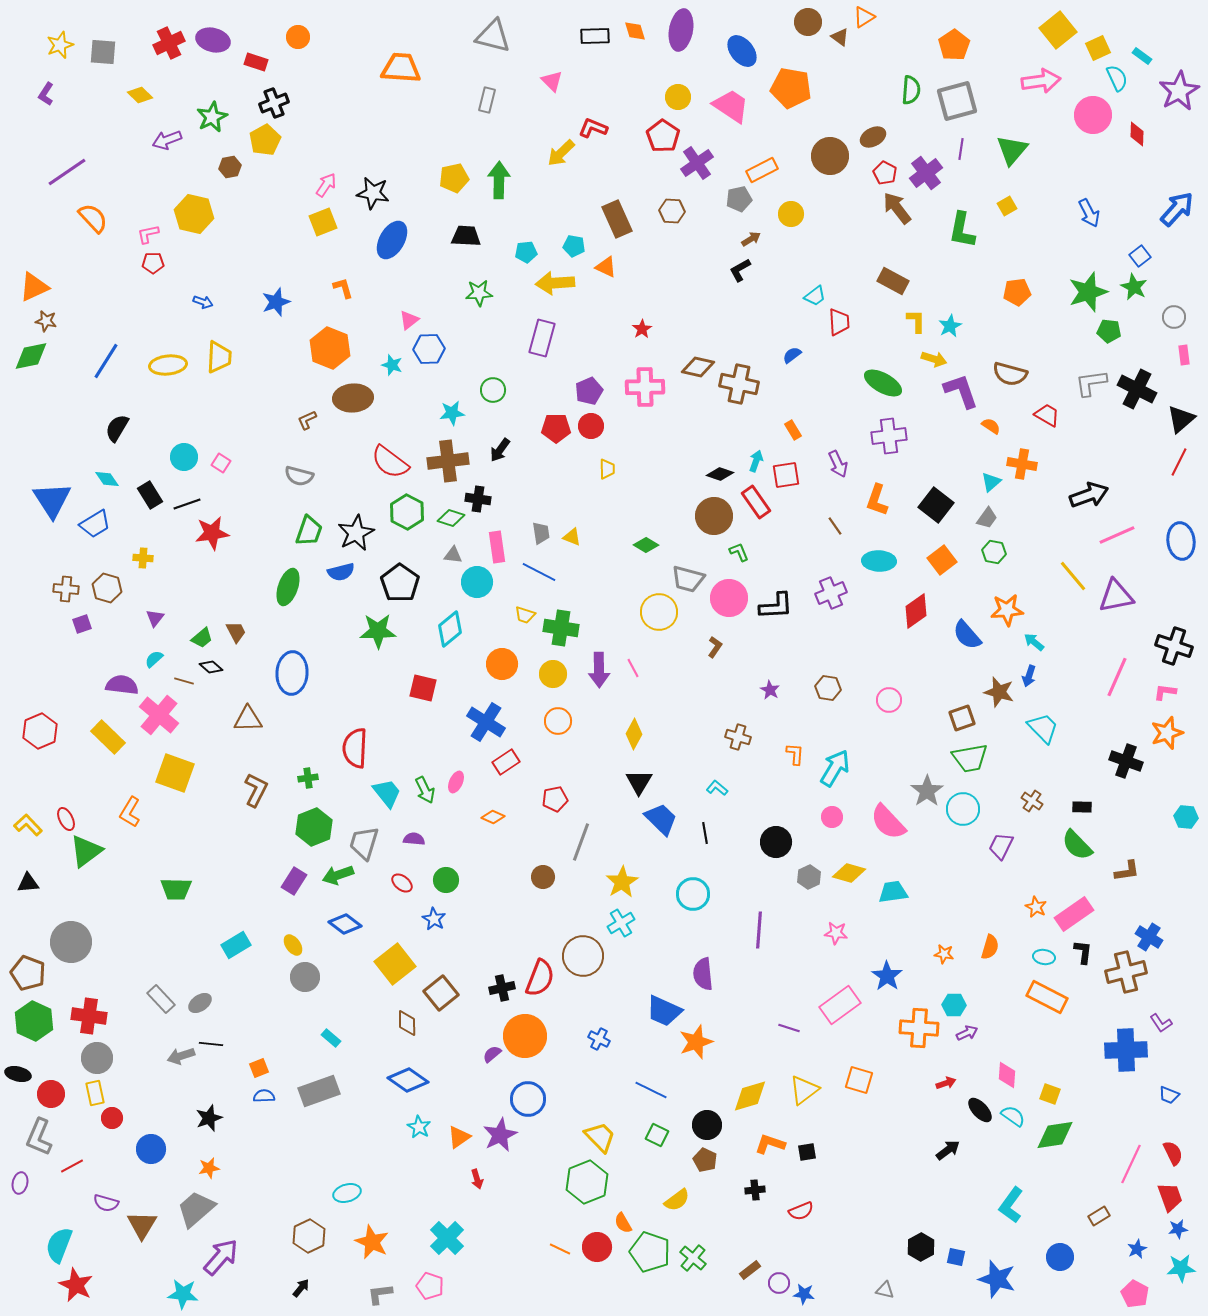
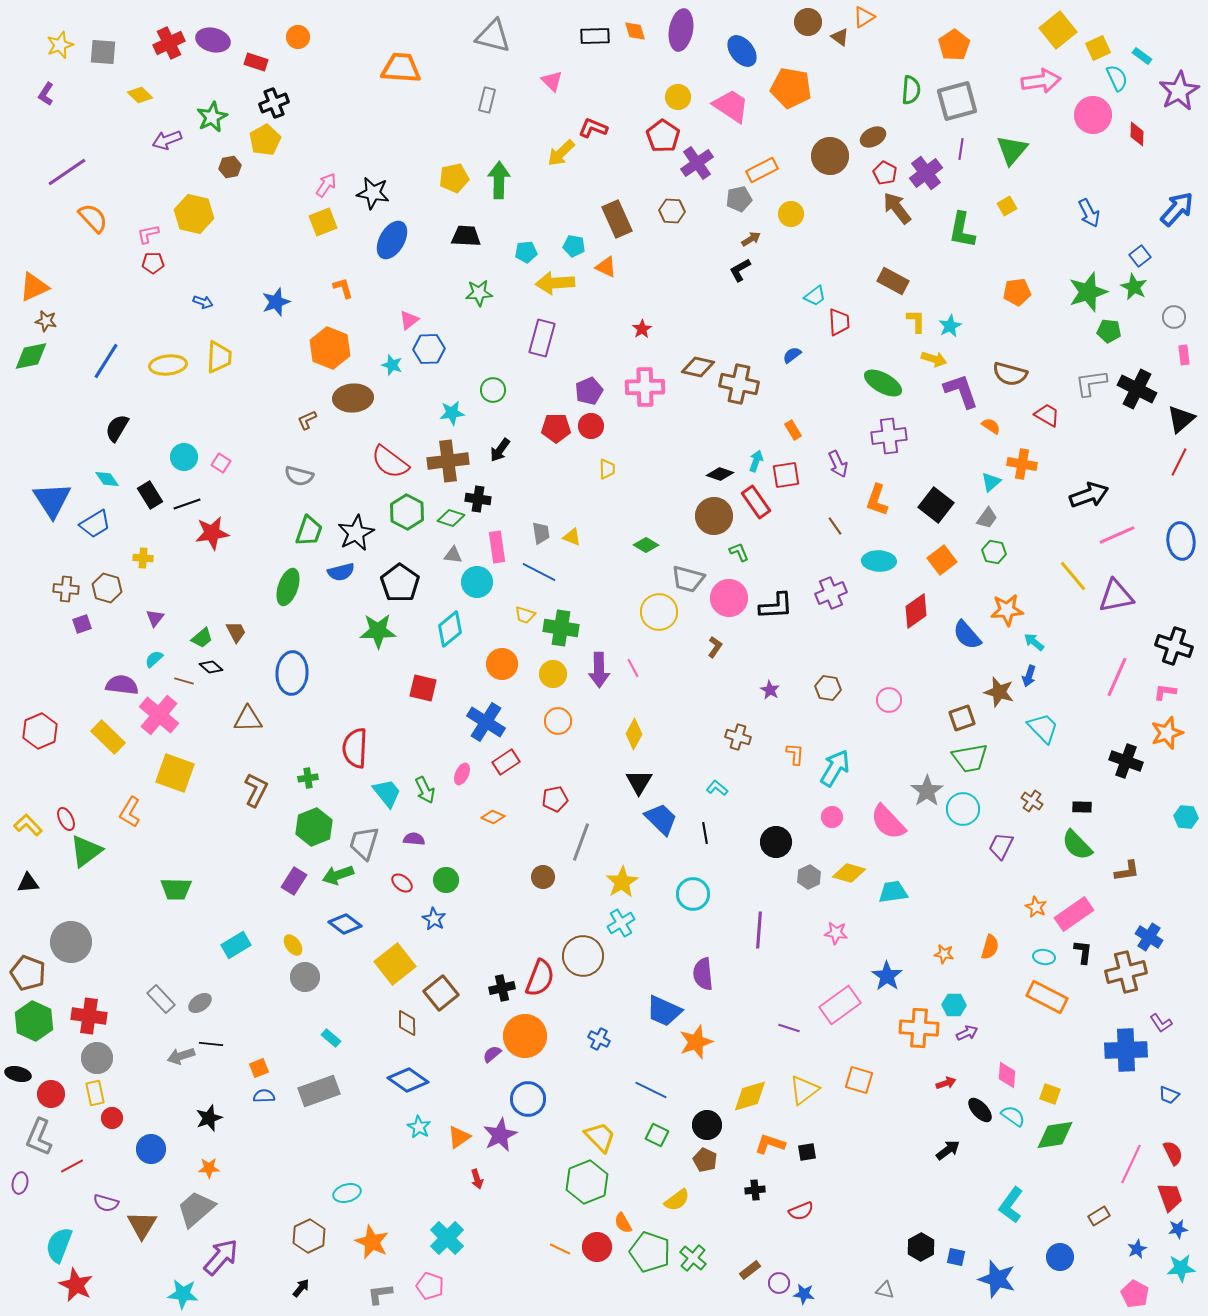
pink ellipse at (456, 782): moved 6 px right, 8 px up
orange star at (209, 1168): rotated 10 degrees clockwise
